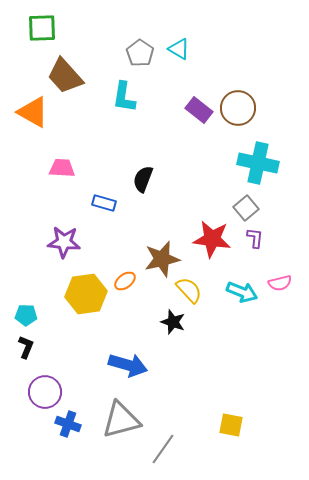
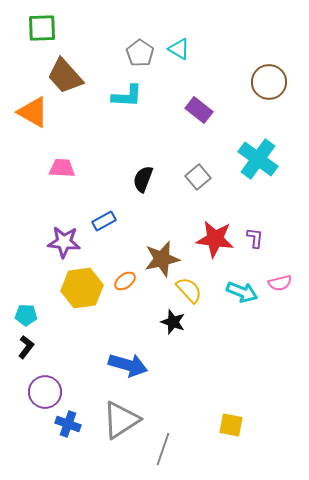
cyan L-shape: moved 3 px right, 1 px up; rotated 96 degrees counterclockwise
brown circle: moved 31 px right, 26 px up
cyan cross: moved 4 px up; rotated 24 degrees clockwise
blue rectangle: moved 18 px down; rotated 45 degrees counterclockwise
gray square: moved 48 px left, 31 px up
red star: moved 3 px right
yellow hexagon: moved 4 px left, 6 px up
black L-shape: rotated 15 degrees clockwise
gray triangle: rotated 18 degrees counterclockwise
gray line: rotated 16 degrees counterclockwise
